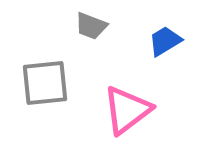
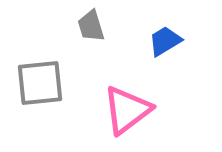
gray trapezoid: rotated 52 degrees clockwise
gray square: moved 5 px left
